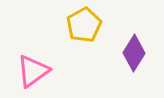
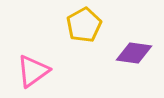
purple diamond: rotated 66 degrees clockwise
